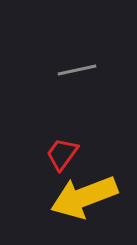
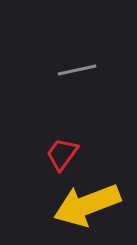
yellow arrow: moved 3 px right, 8 px down
